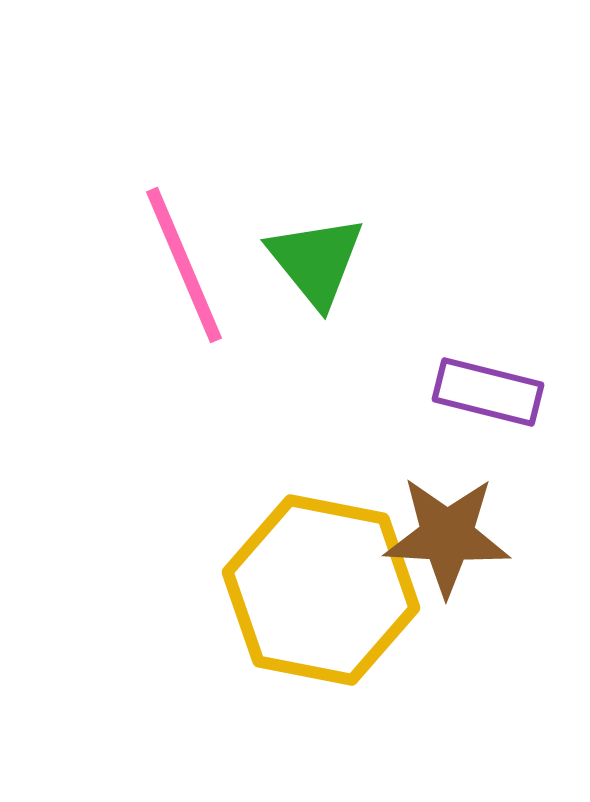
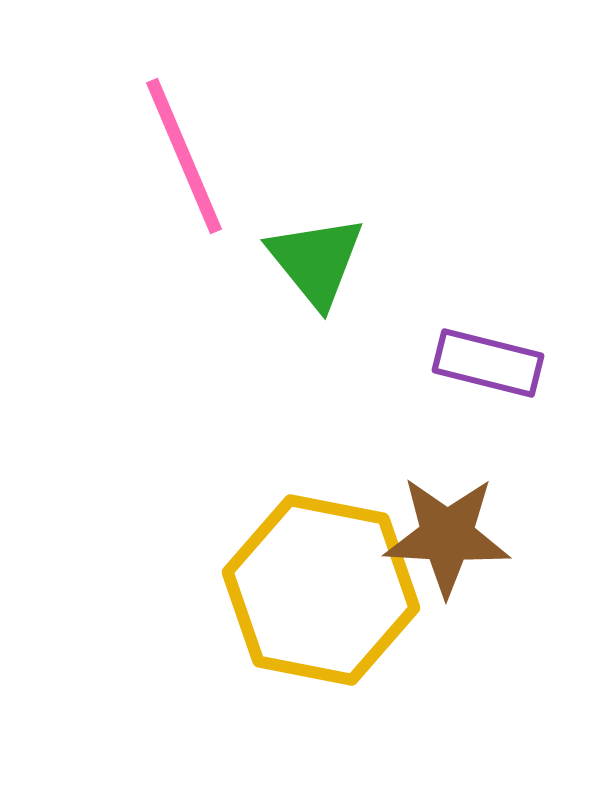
pink line: moved 109 px up
purple rectangle: moved 29 px up
